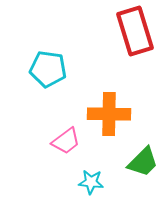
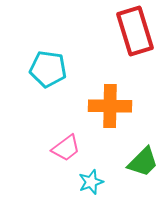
orange cross: moved 1 px right, 8 px up
pink trapezoid: moved 7 px down
cyan star: rotated 25 degrees counterclockwise
